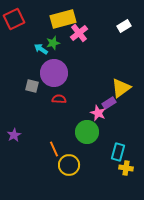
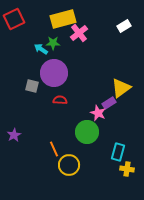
green star: rotated 16 degrees clockwise
red semicircle: moved 1 px right, 1 px down
yellow cross: moved 1 px right, 1 px down
